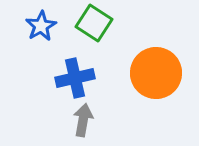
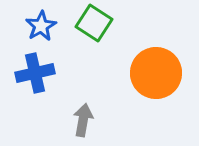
blue cross: moved 40 px left, 5 px up
